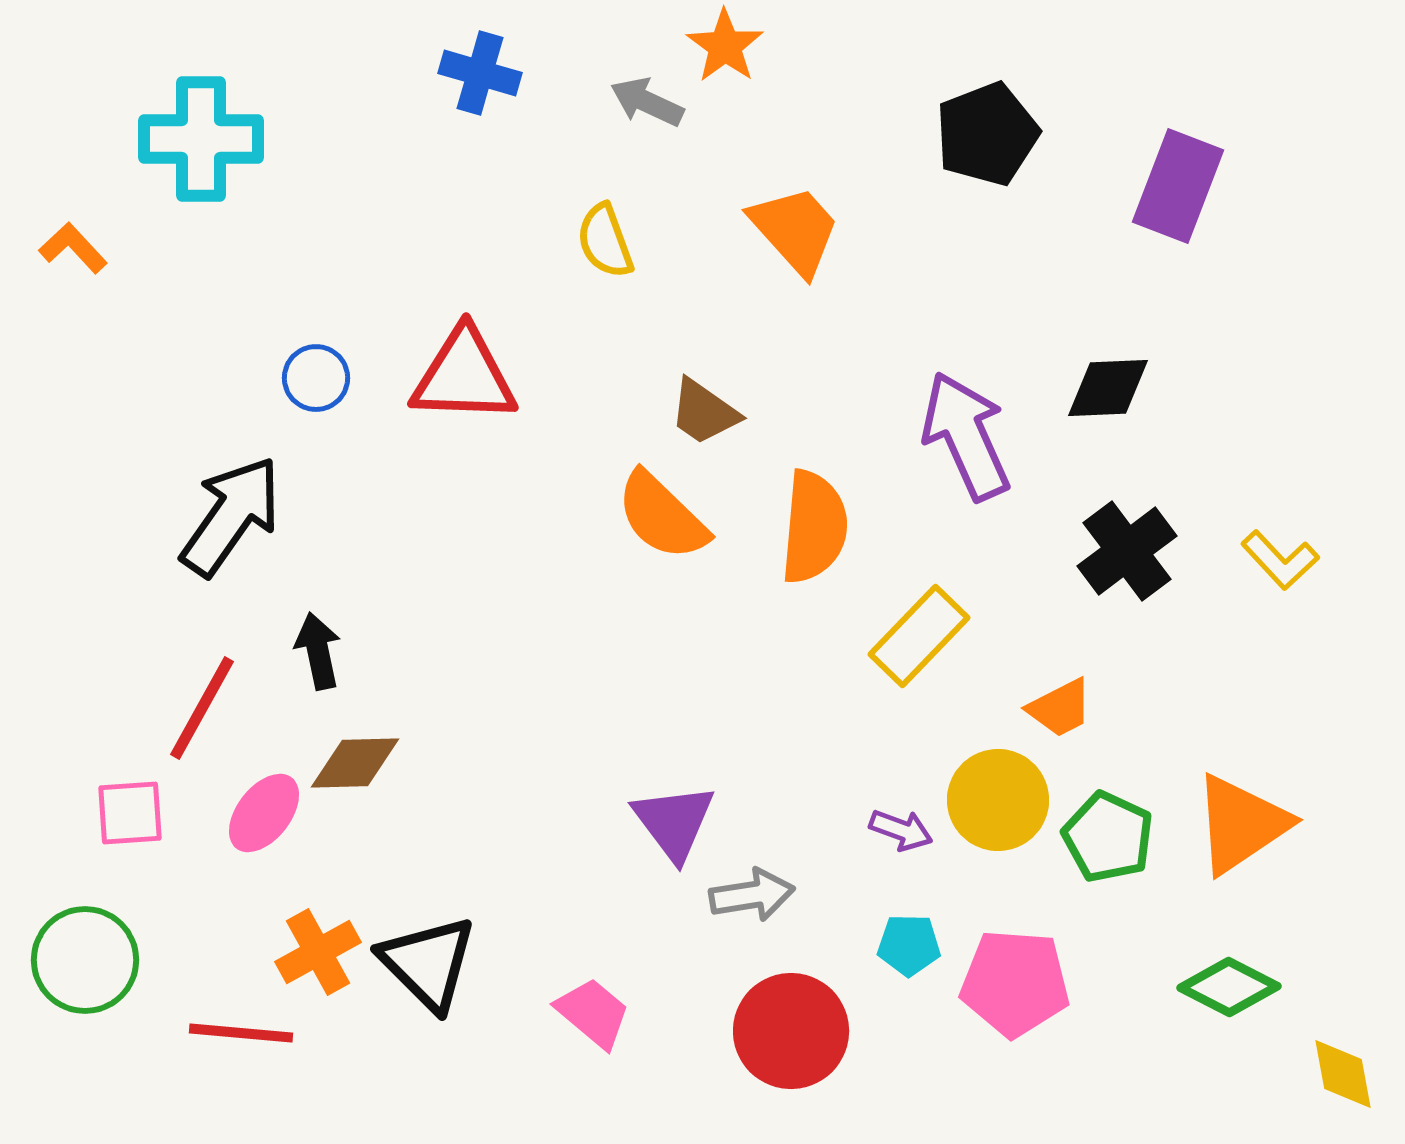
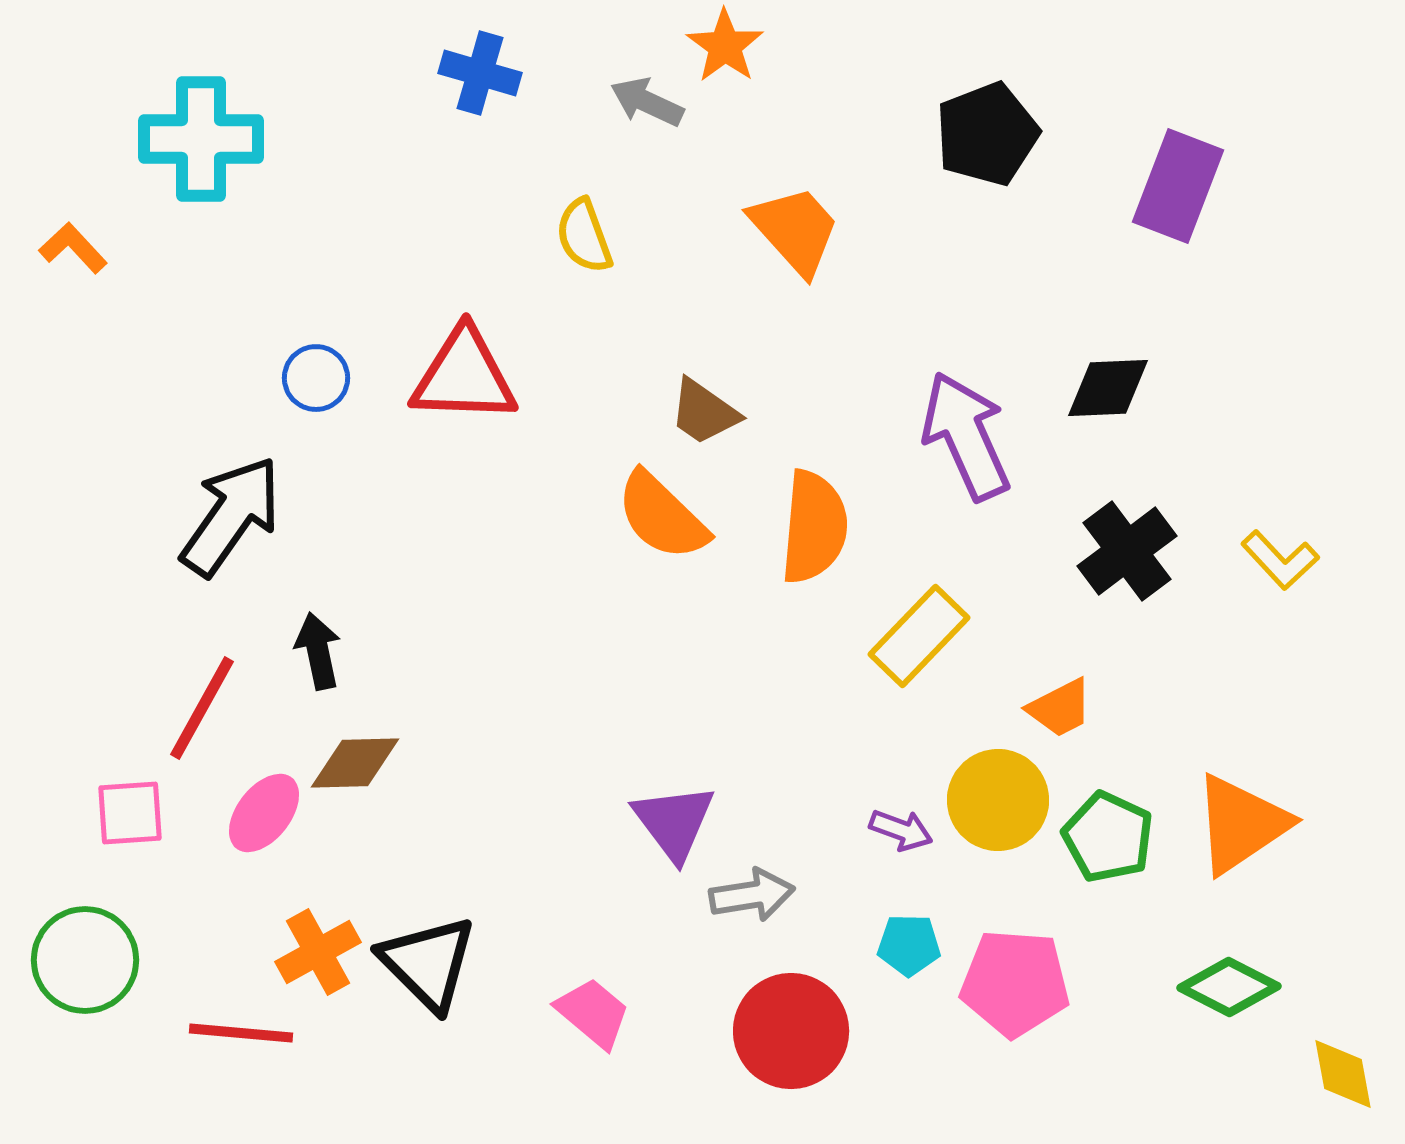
yellow semicircle at (605, 241): moved 21 px left, 5 px up
